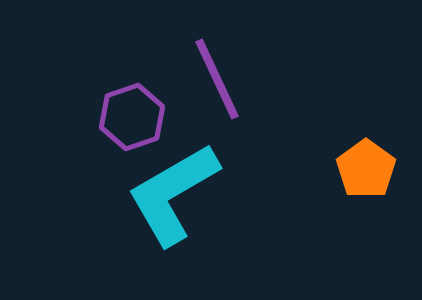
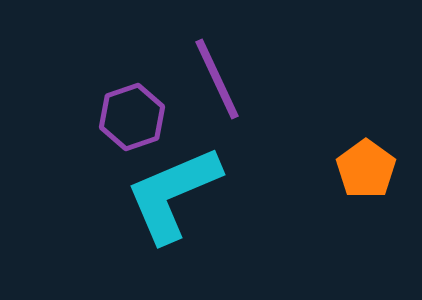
cyan L-shape: rotated 7 degrees clockwise
